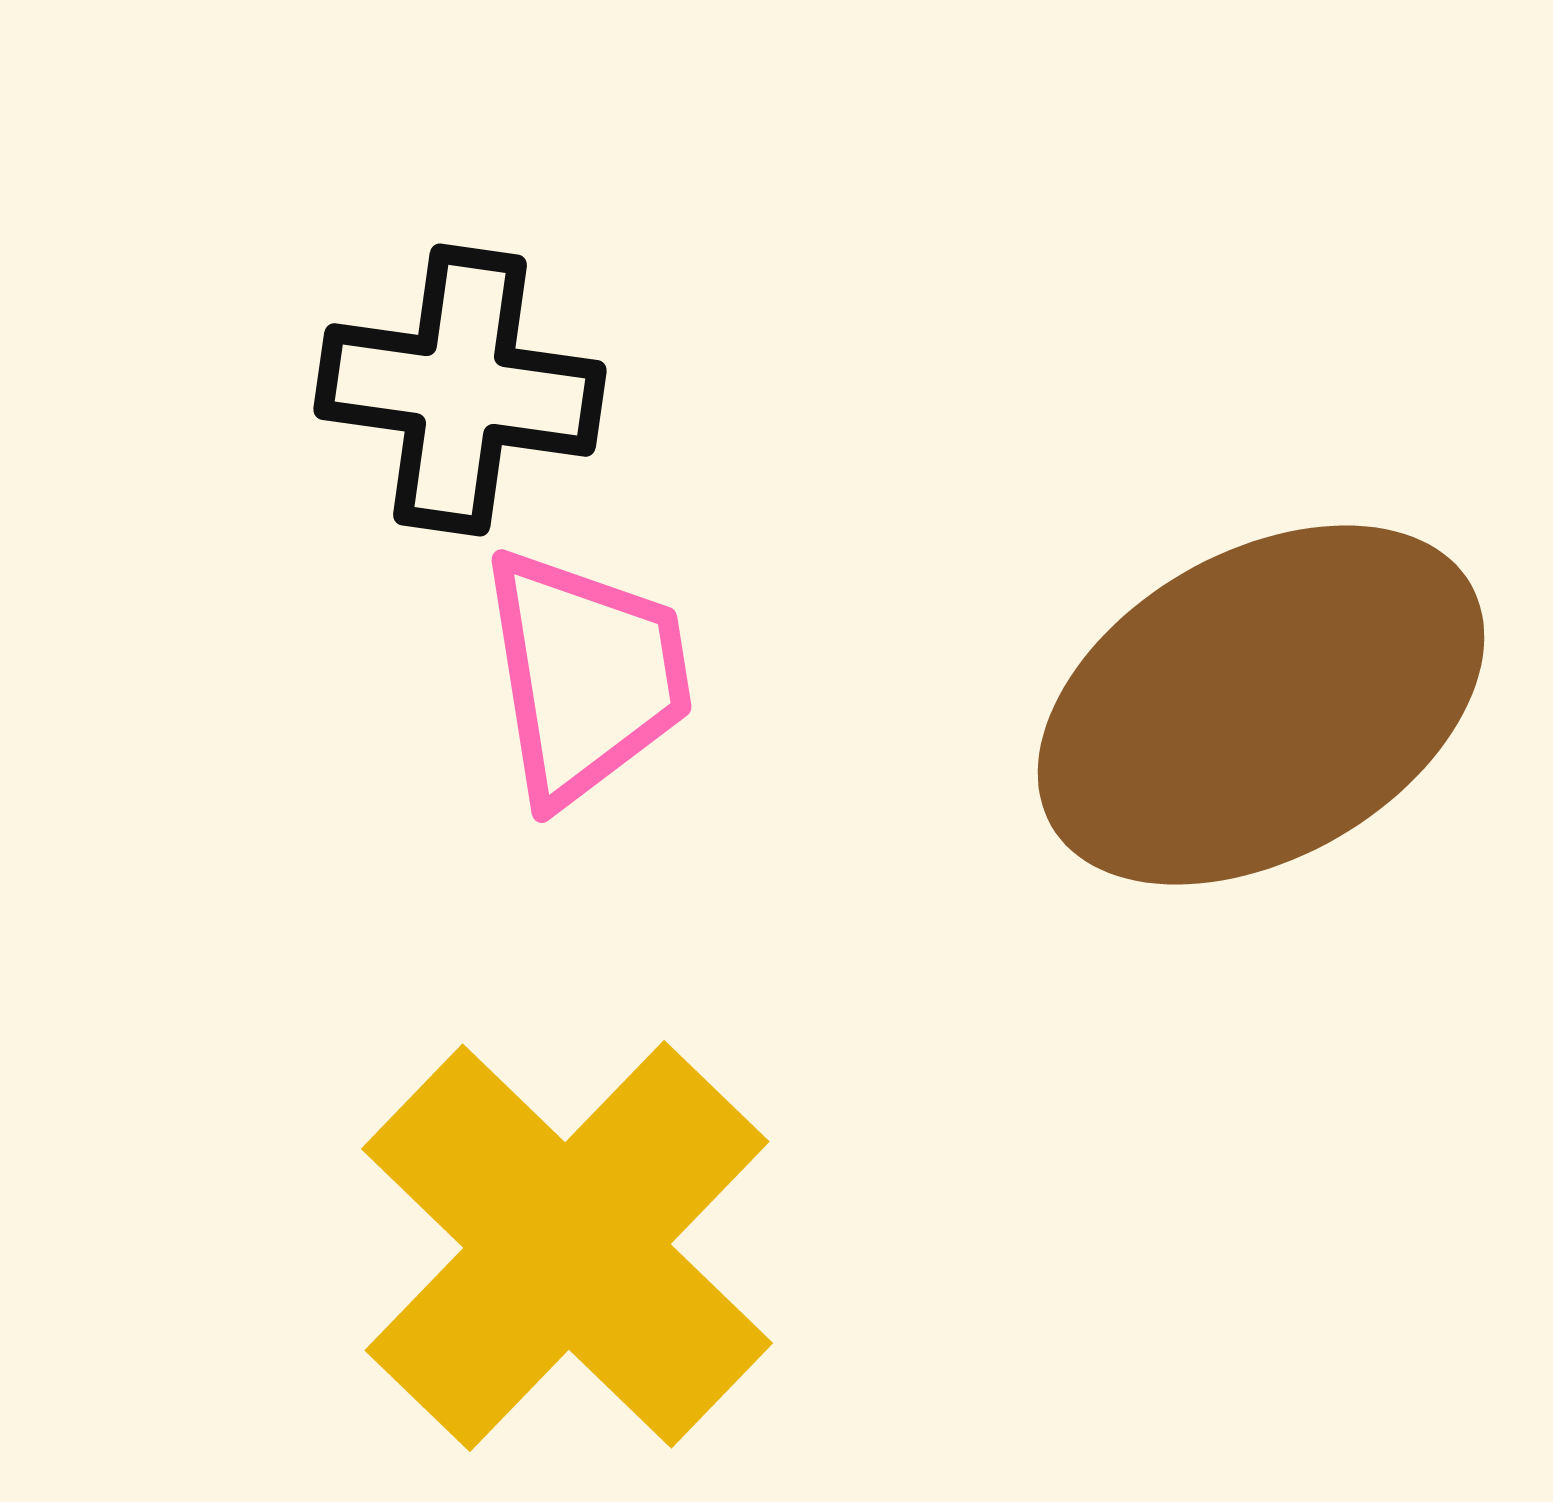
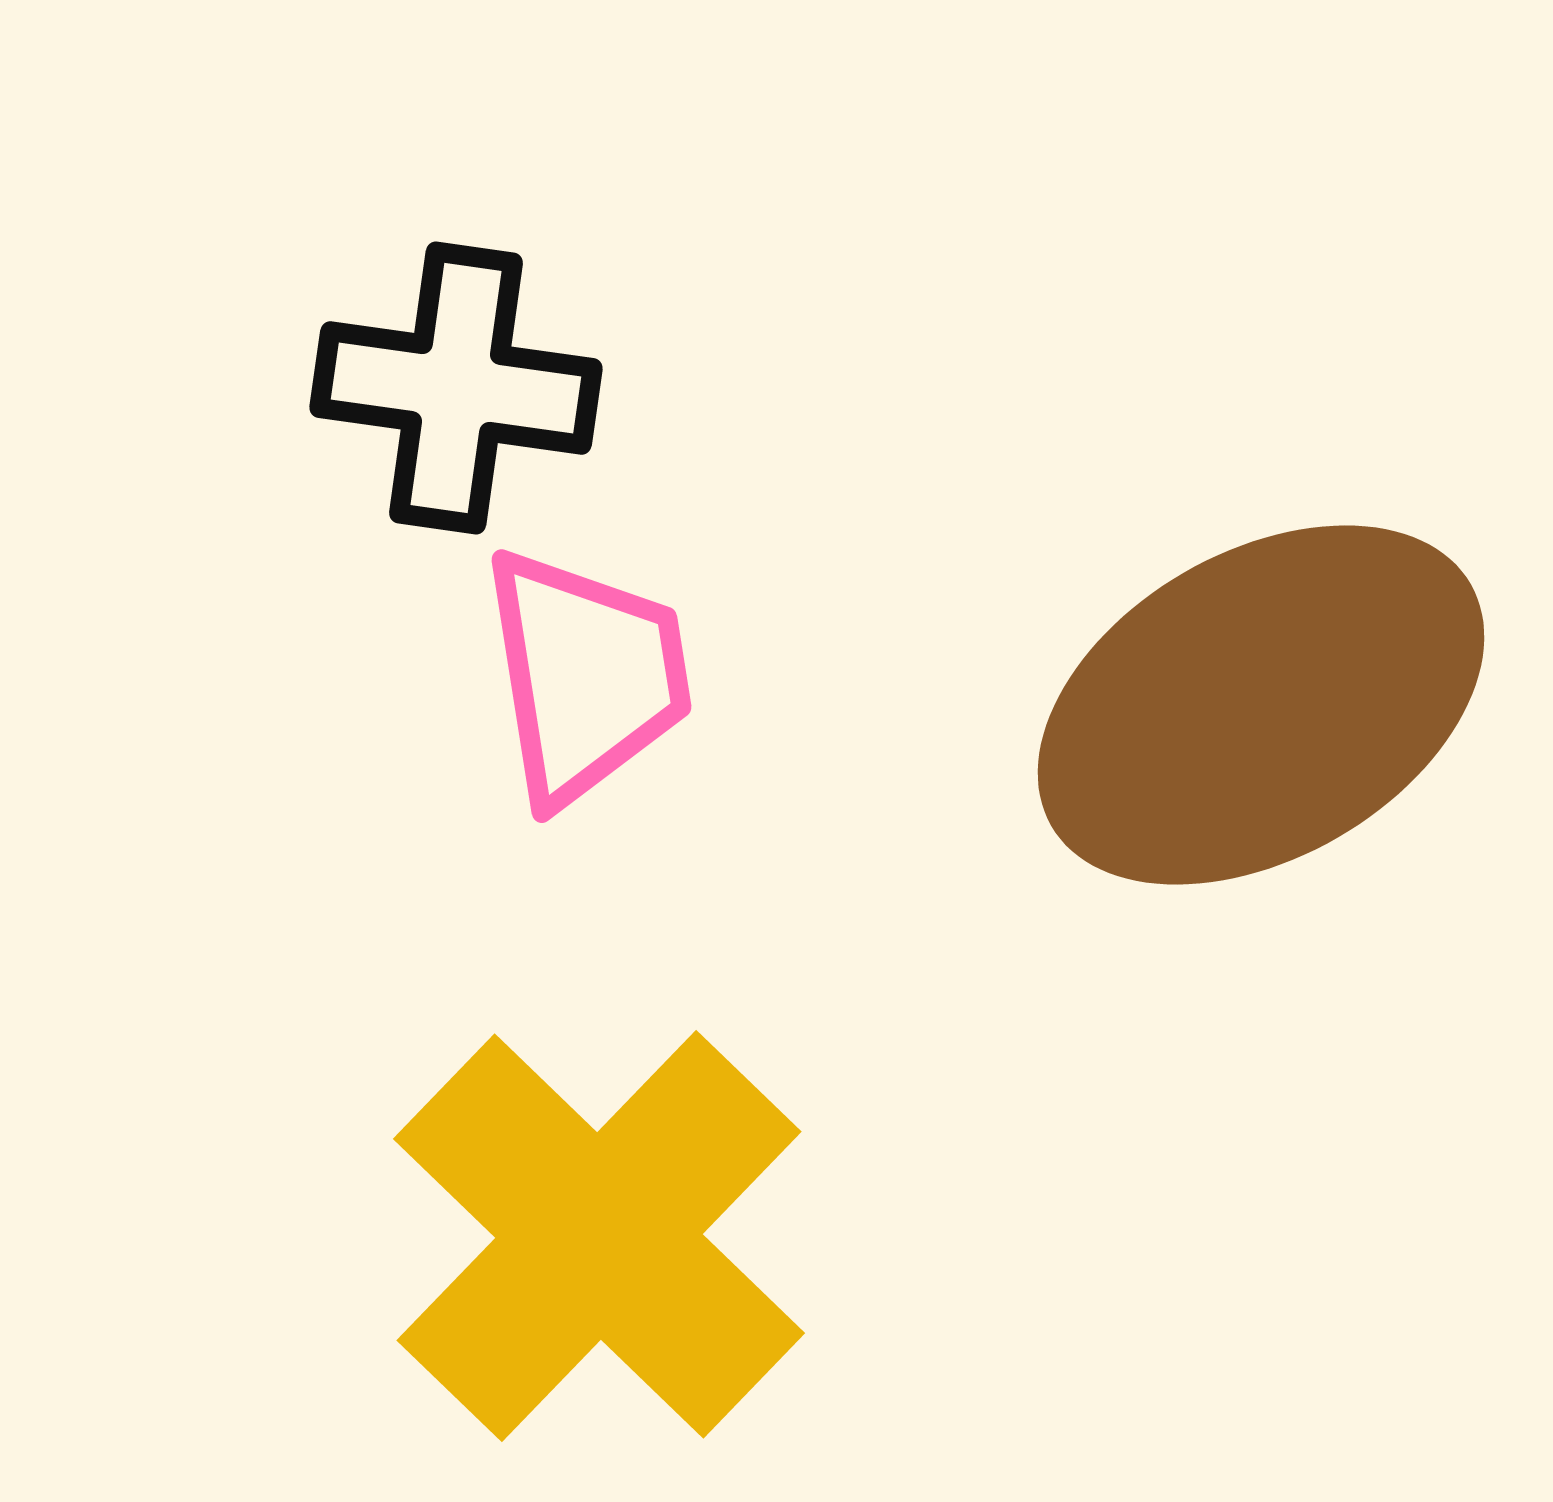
black cross: moved 4 px left, 2 px up
yellow cross: moved 32 px right, 10 px up
